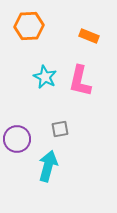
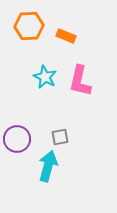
orange rectangle: moved 23 px left
gray square: moved 8 px down
